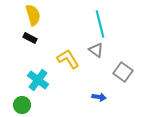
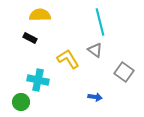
yellow semicircle: moved 7 px right; rotated 75 degrees counterclockwise
cyan line: moved 2 px up
gray triangle: moved 1 px left
gray square: moved 1 px right
cyan cross: rotated 25 degrees counterclockwise
blue arrow: moved 4 px left
green circle: moved 1 px left, 3 px up
